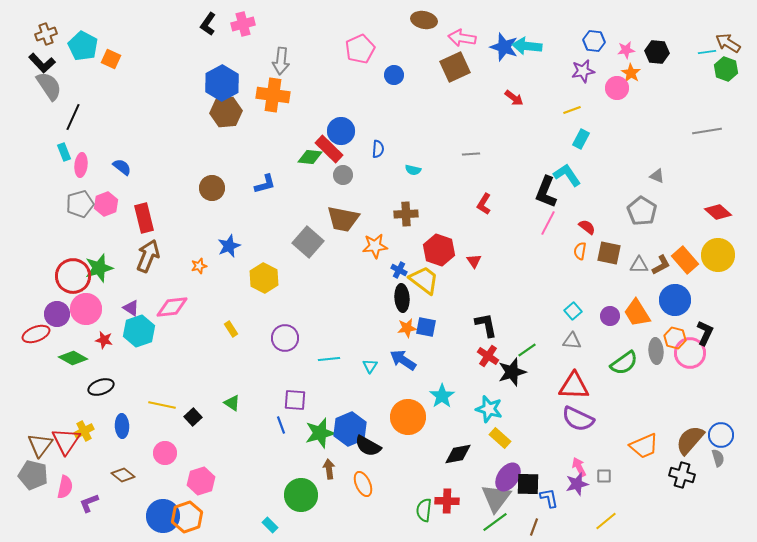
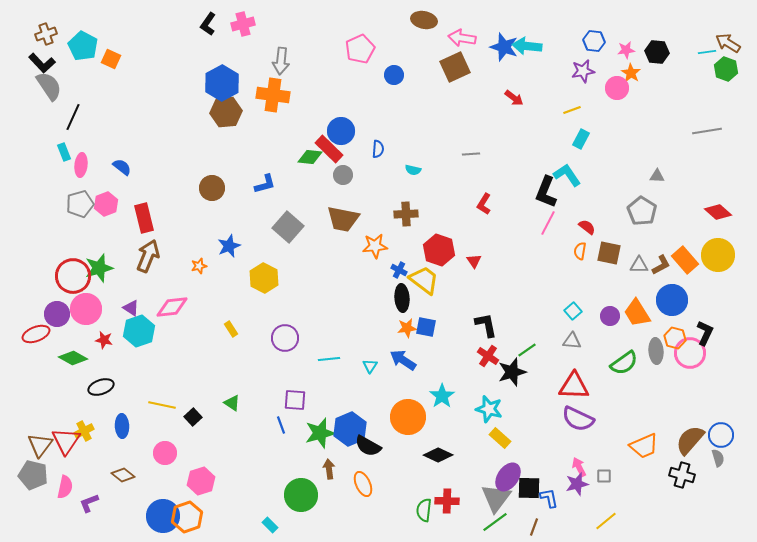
gray triangle at (657, 176): rotated 21 degrees counterclockwise
gray square at (308, 242): moved 20 px left, 15 px up
blue circle at (675, 300): moved 3 px left
black diamond at (458, 454): moved 20 px left, 1 px down; rotated 36 degrees clockwise
black square at (528, 484): moved 1 px right, 4 px down
